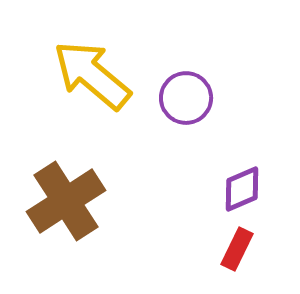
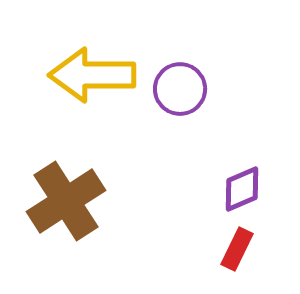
yellow arrow: rotated 40 degrees counterclockwise
purple circle: moved 6 px left, 9 px up
